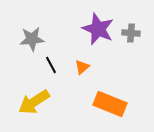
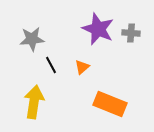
yellow arrow: rotated 132 degrees clockwise
